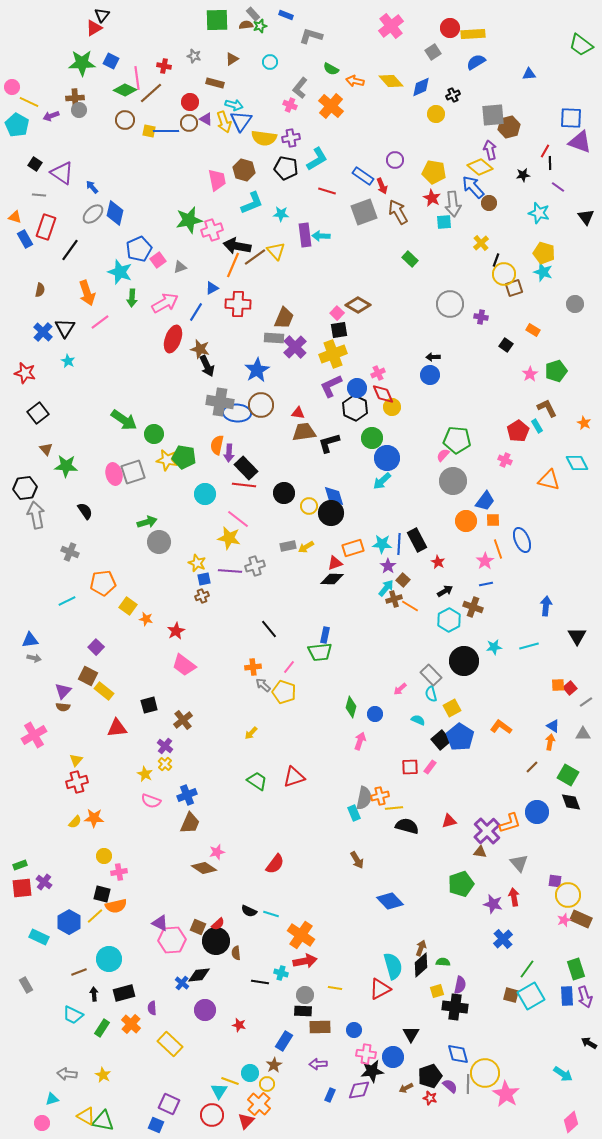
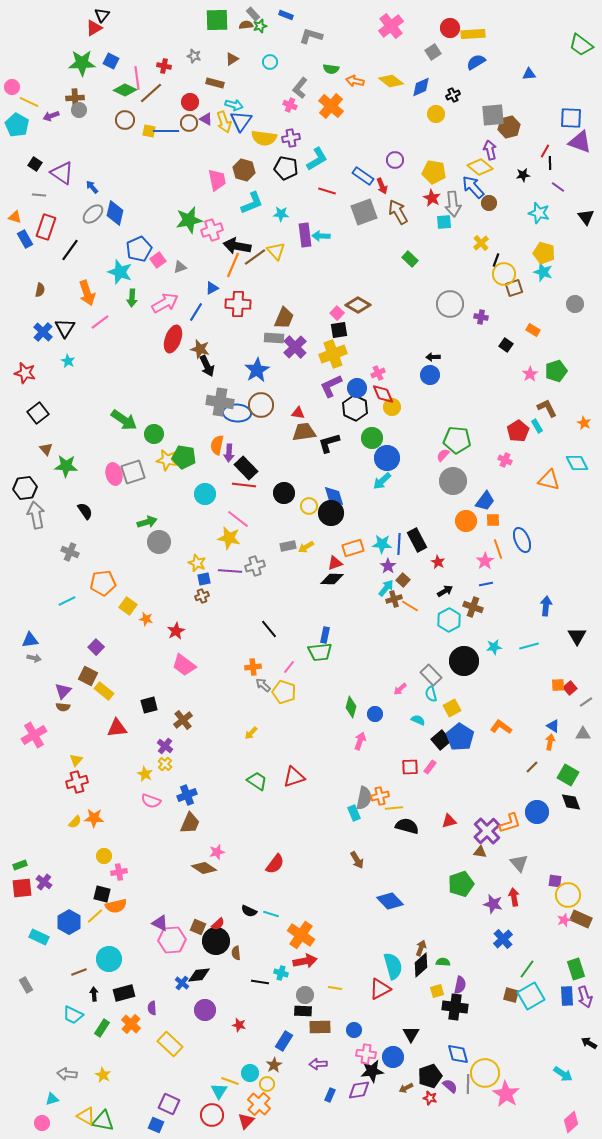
green semicircle at (331, 69): rotated 21 degrees counterclockwise
yellow diamond at (391, 81): rotated 10 degrees counterclockwise
